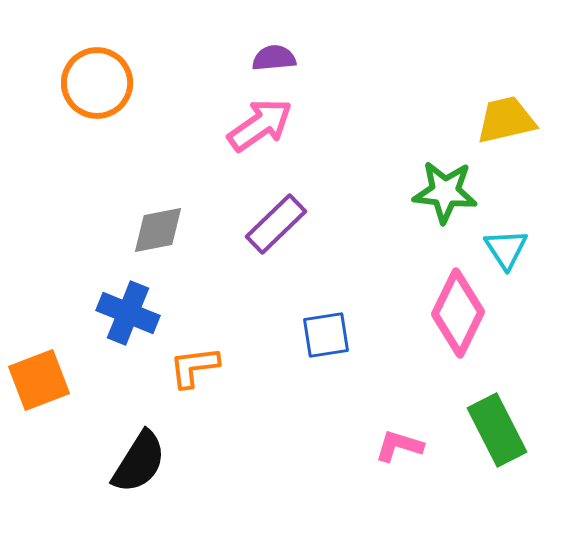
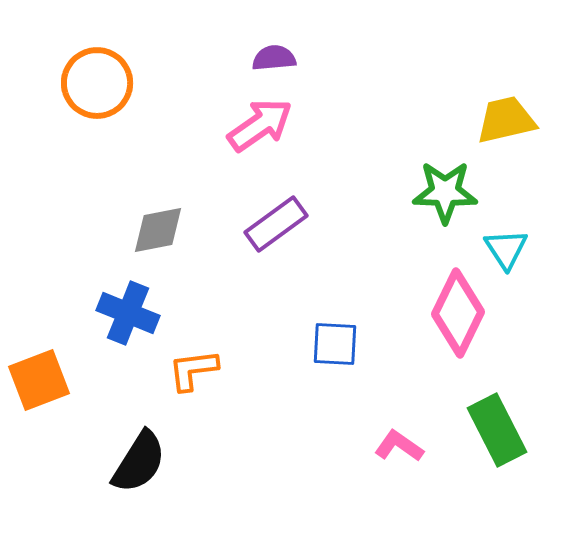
green star: rotated 4 degrees counterclockwise
purple rectangle: rotated 8 degrees clockwise
blue square: moved 9 px right, 9 px down; rotated 12 degrees clockwise
orange L-shape: moved 1 px left, 3 px down
pink L-shape: rotated 18 degrees clockwise
